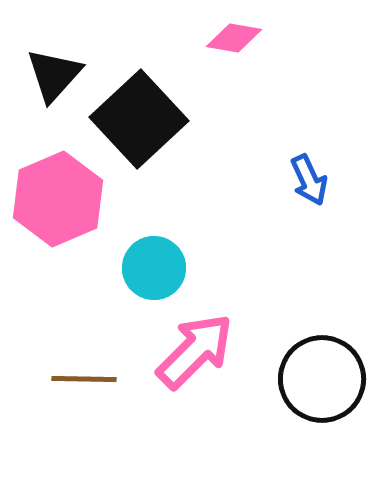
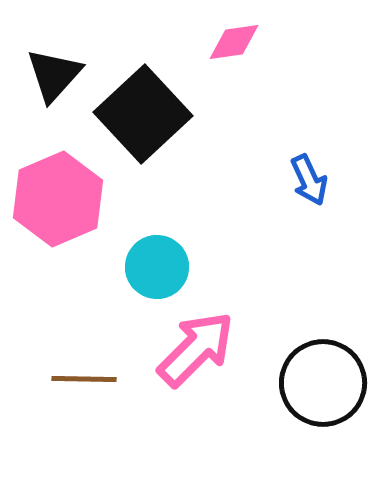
pink diamond: moved 4 px down; rotated 18 degrees counterclockwise
black square: moved 4 px right, 5 px up
cyan circle: moved 3 px right, 1 px up
pink arrow: moved 1 px right, 2 px up
black circle: moved 1 px right, 4 px down
